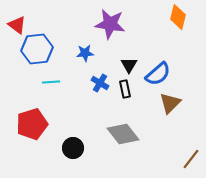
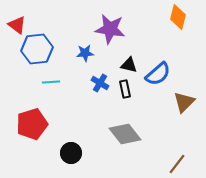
purple star: moved 5 px down
black triangle: rotated 48 degrees counterclockwise
brown triangle: moved 14 px right, 1 px up
gray diamond: moved 2 px right
black circle: moved 2 px left, 5 px down
brown line: moved 14 px left, 5 px down
